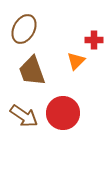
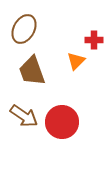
red circle: moved 1 px left, 9 px down
